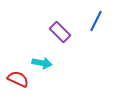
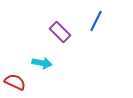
red semicircle: moved 3 px left, 3 px down
